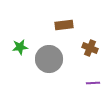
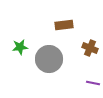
purple line: rotated 16 degrees clockwise
